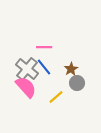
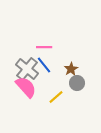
blue line: moved 2 px up
